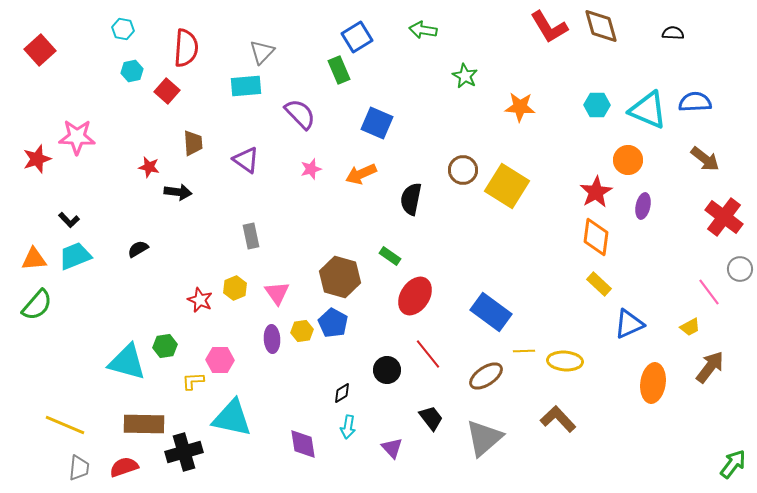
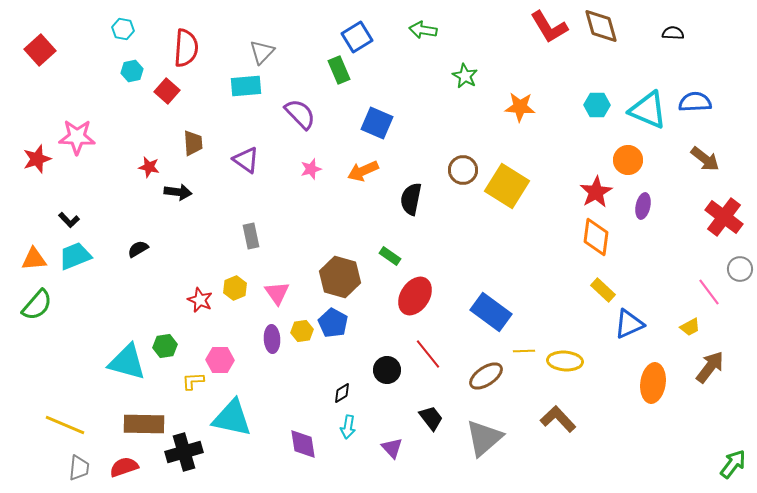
orange arrow at (361, 174): moved 2 px right, 3 px up
yellow rectangle at (599, 284): moved 4 px right, 6 px down
